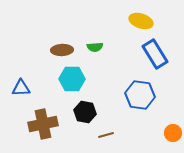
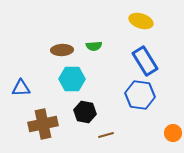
green semicircle: moved 1 px left, 1 px up
blue rectangle: moved 10 px left, 7 px down
